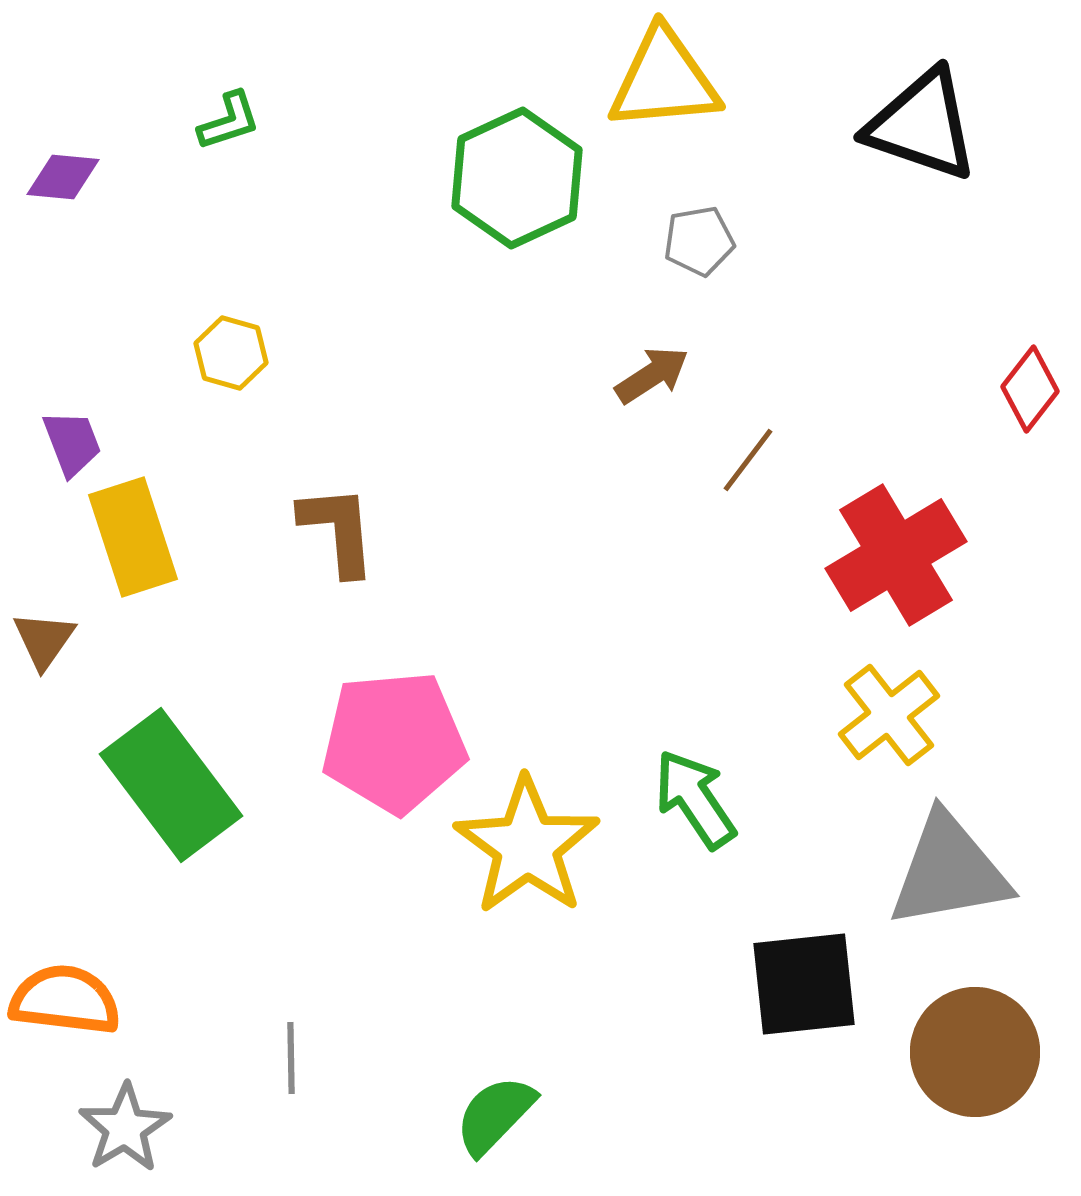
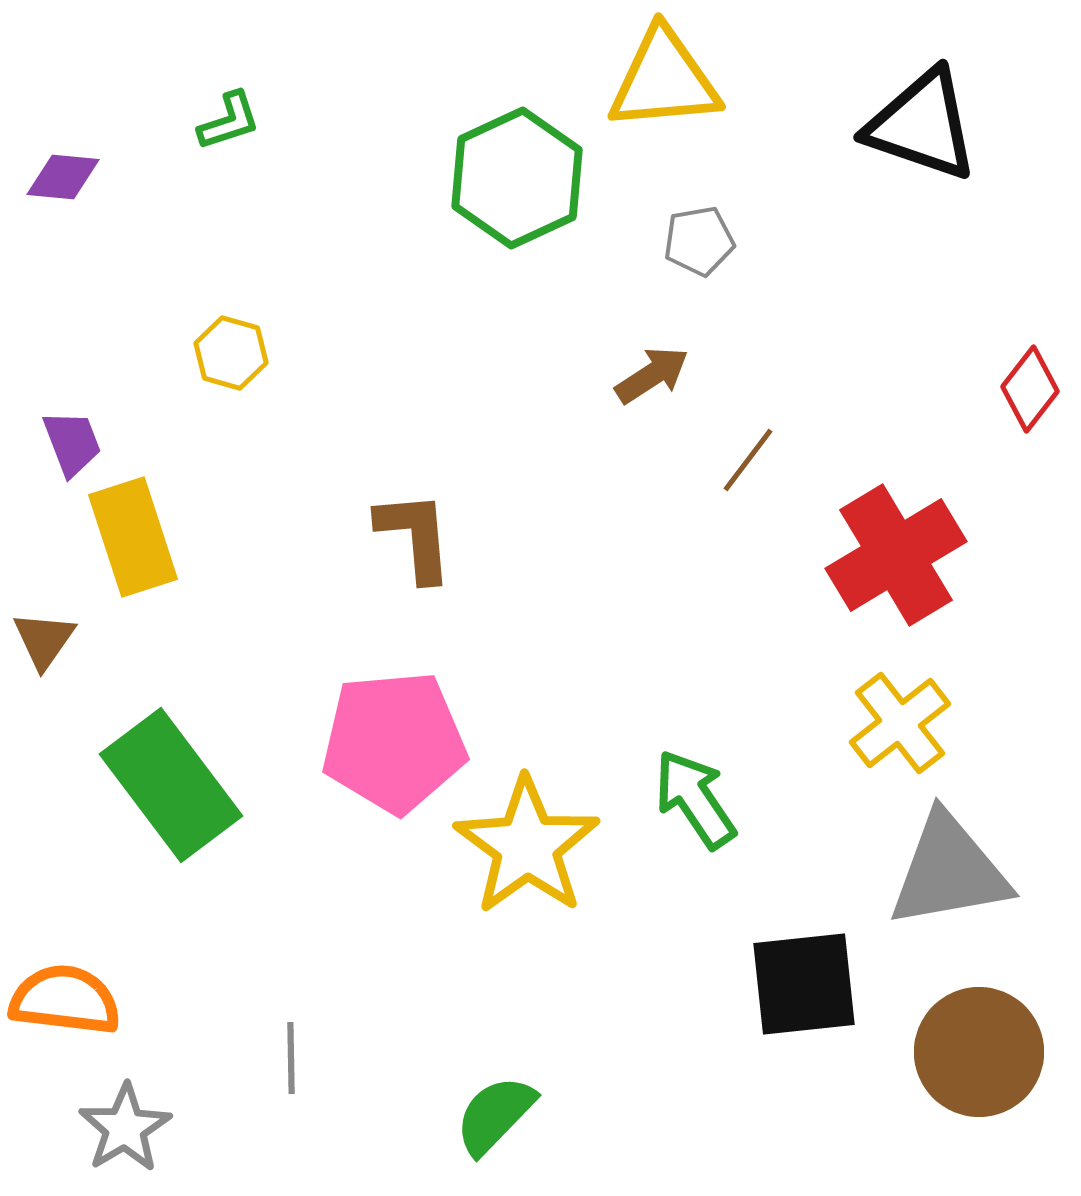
brown L-shape: moved 77 px right, 6 px down
yellow cross: moved 11 px right, 8 px down
brown circle: moved 4 px right
